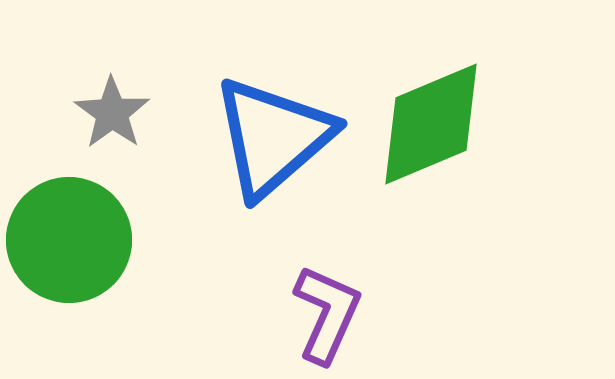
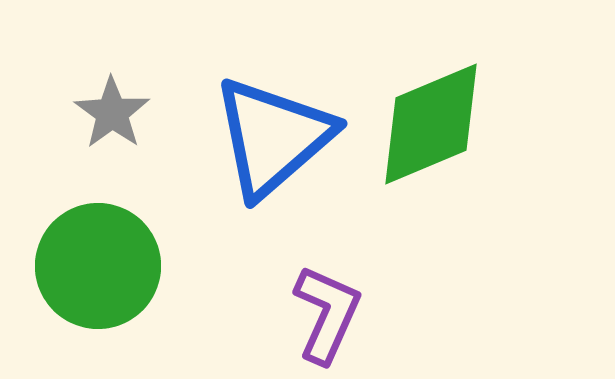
green circle: moved 29 px right, 26 px down
